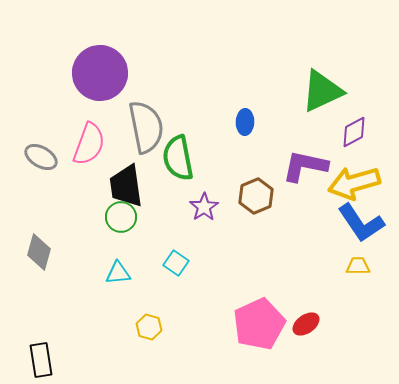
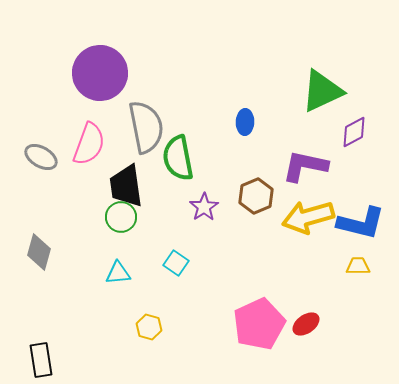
yellow arrow: moved 46 px left, 34 px down
blue L-shape: rotated 42 degrees counterclockwise
